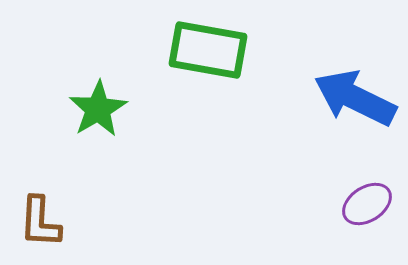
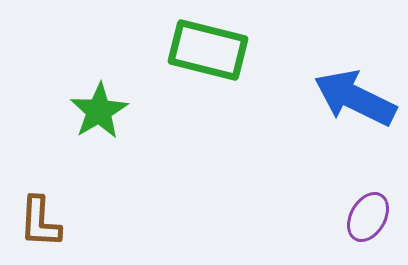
green rectangle: rotated 4 degrees clockwise
green star: moved 1 px right, 2 px down
purple ellipse: moved 1 px right, 13 px down; rotated 27 degrees counterclockwise
